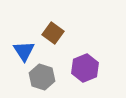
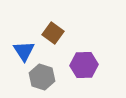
purple hexagon: moved 1 px left, 3 px up; rotated 20 degrees clockwise
